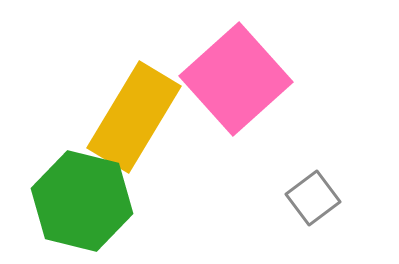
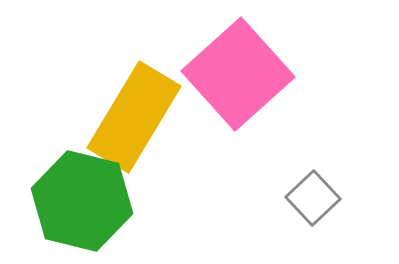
pink square: moved 2 px right, 5 px up
gray square: rotated 6 degrees counterclockwise
